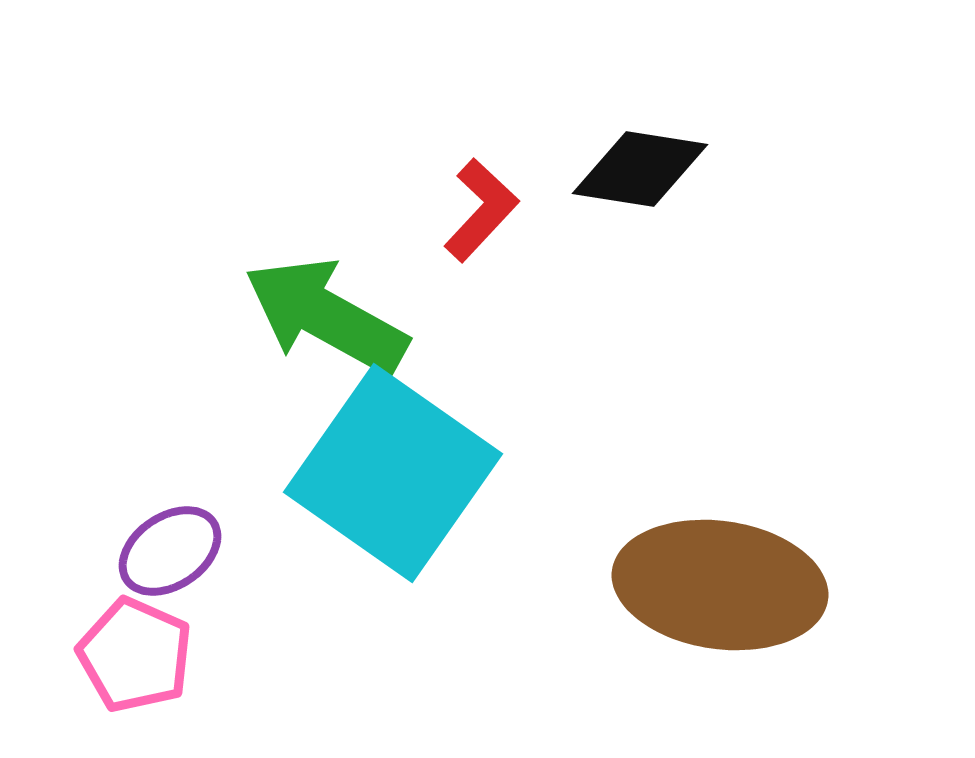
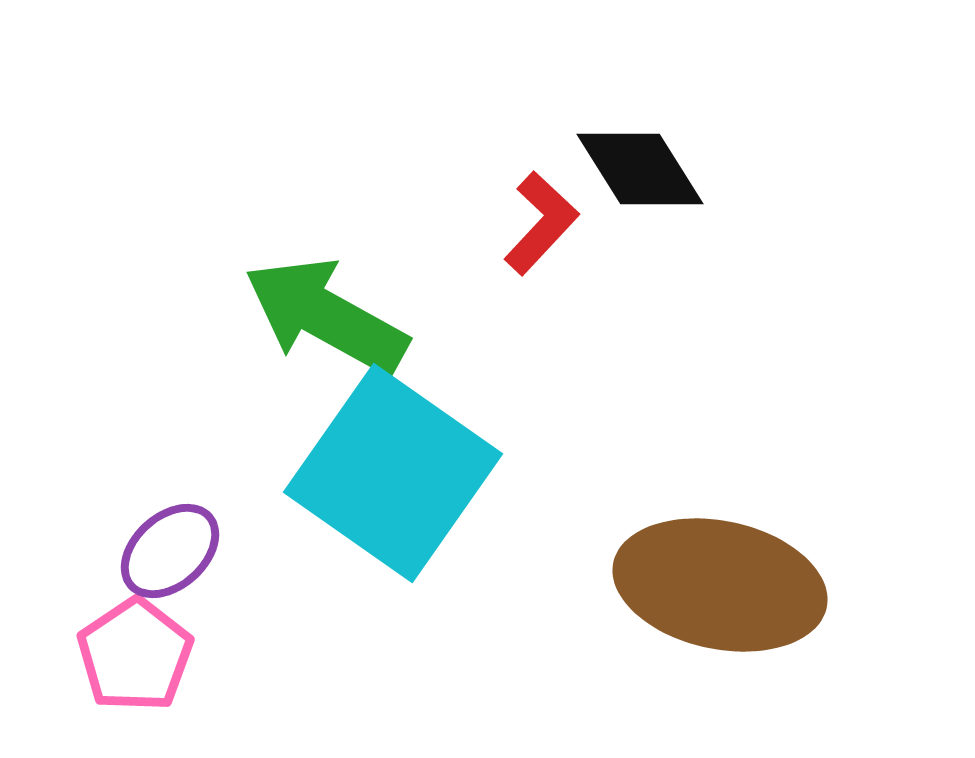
black diamond: rotated 49 degrees clockwise
red L-shape: moved 60 px right, 13 px down
purple ellipse: rotated 8 degrees counterclockwise
brown ellipse: rotated 4 degrees clockwise
pink pentagon: rotated 14 degrees clockwise
